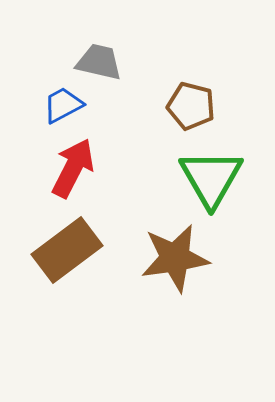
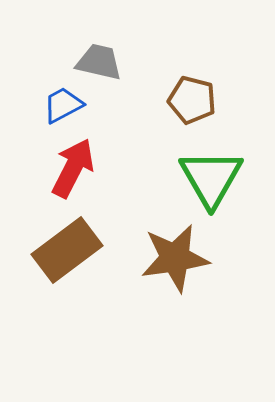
brown pentagon: moved 1 px right, 6 px up
